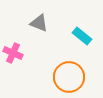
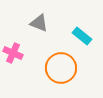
orange circle: moved 8 px left, 9 px up
